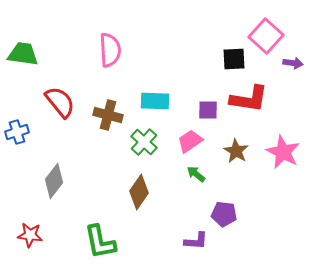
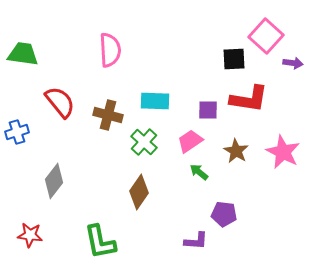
green arrow: moved 3 px right, 2 px up
